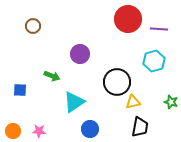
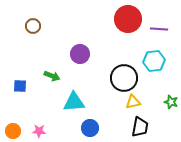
cyan hexagon: rotated 10 degrees clockwise
black circle: moved 7 px right, 4 px up
blue square: moved 4 px up
cyan triangle: rotated 30 degrees clockwise
blue circle: moved 1 px up
